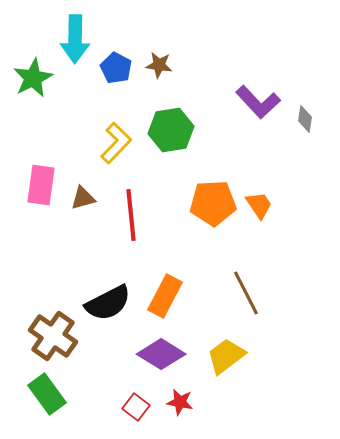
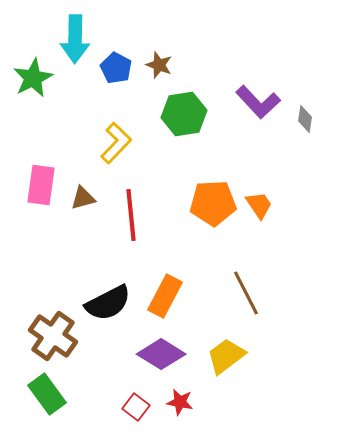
brown star: rotated 12 degrees clockwise
green hexagon: moved 13 px right, 16 px up
